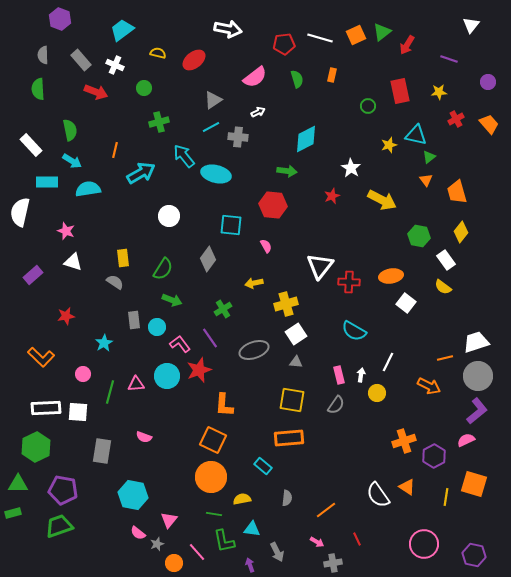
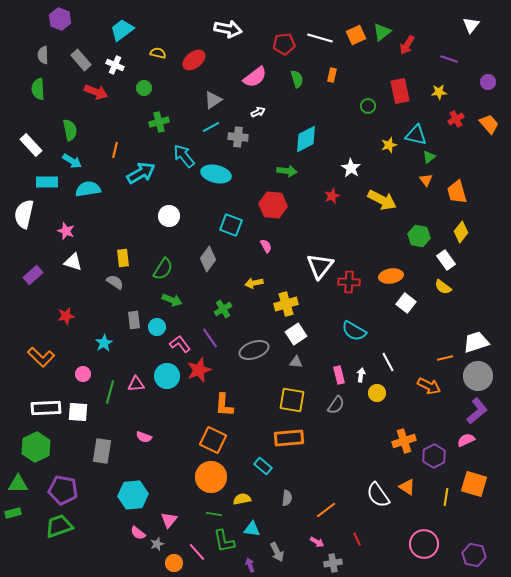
white semicircle at (20, 212): moved 4 px right, 2 px down
cyan square at (231, 225): rotated 15 degrees clockwise
white line at (388, 362): rotated 54 degrees counterclockwise
cyan hexagon at (133, 495): rotated 16 degrees counterclockwise
